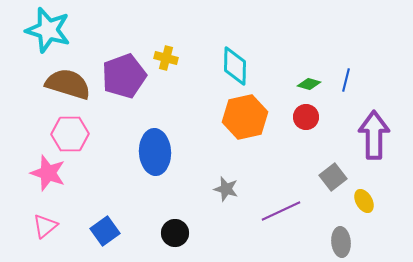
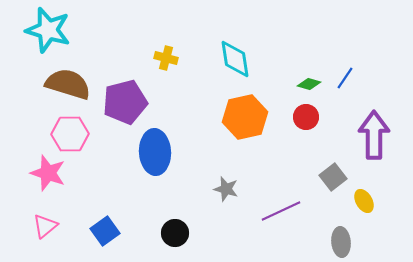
cyan diamond: moved 7 px up; rotated 9 degrees counterclockwise
purple pentagon: moved 1 px right, 26 px down; rotated 6 degrees clockwise
blue line: moved 1 px left, 2 px up; rotated 20 degrees clockwise
